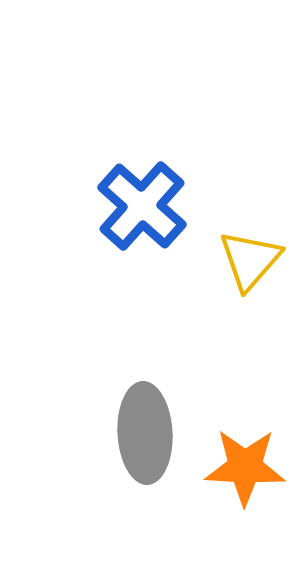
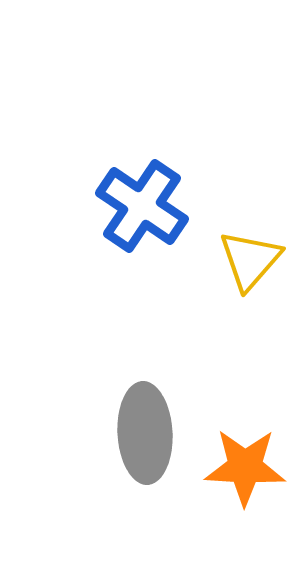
blue cross: rotated 8 degrees counterclockwise
